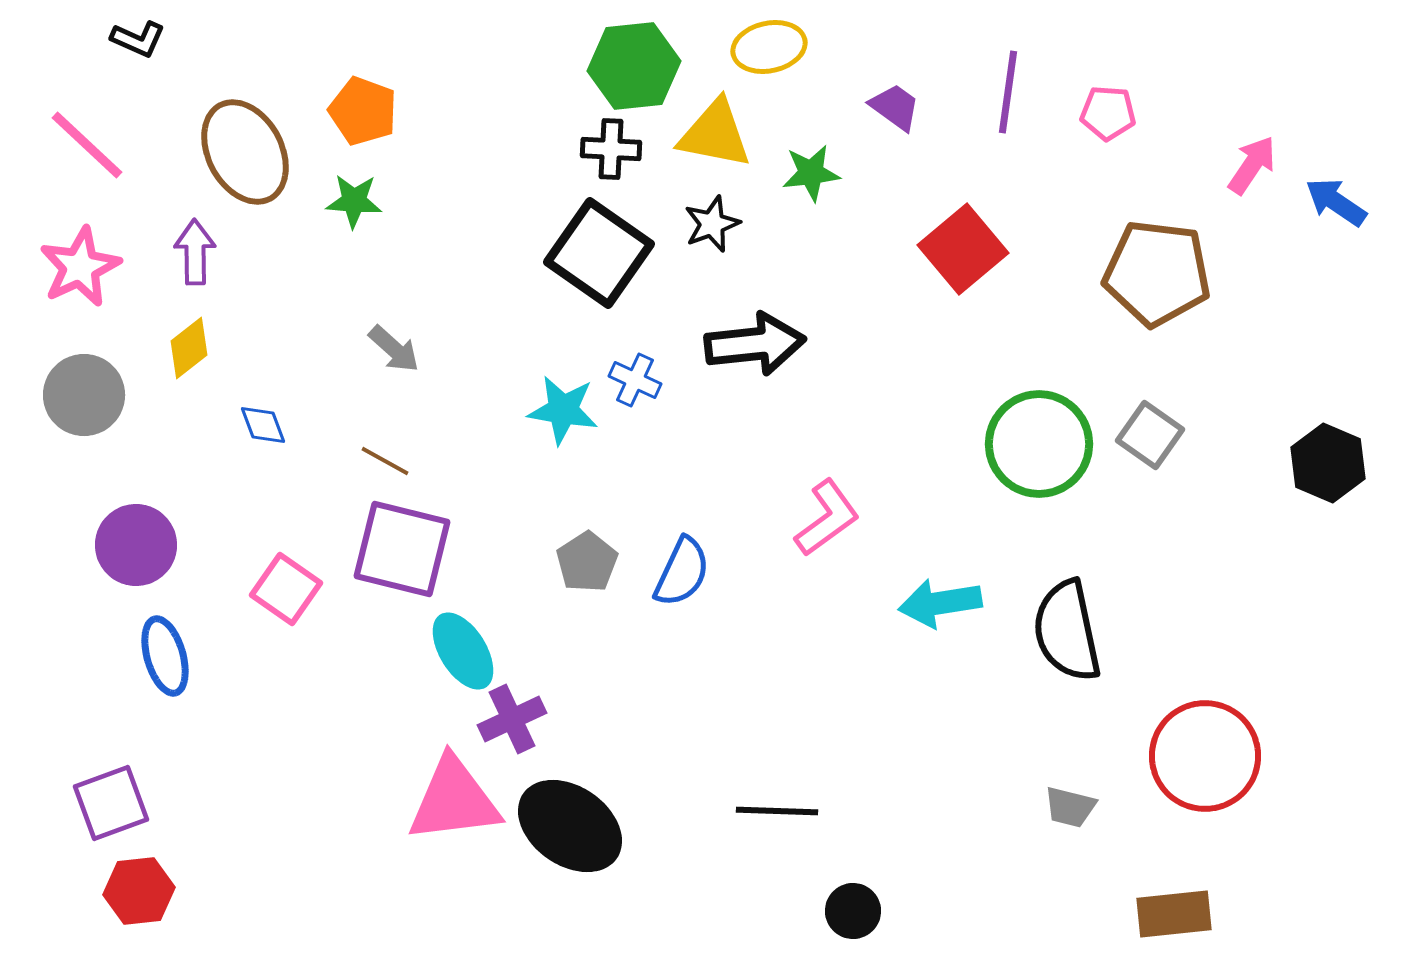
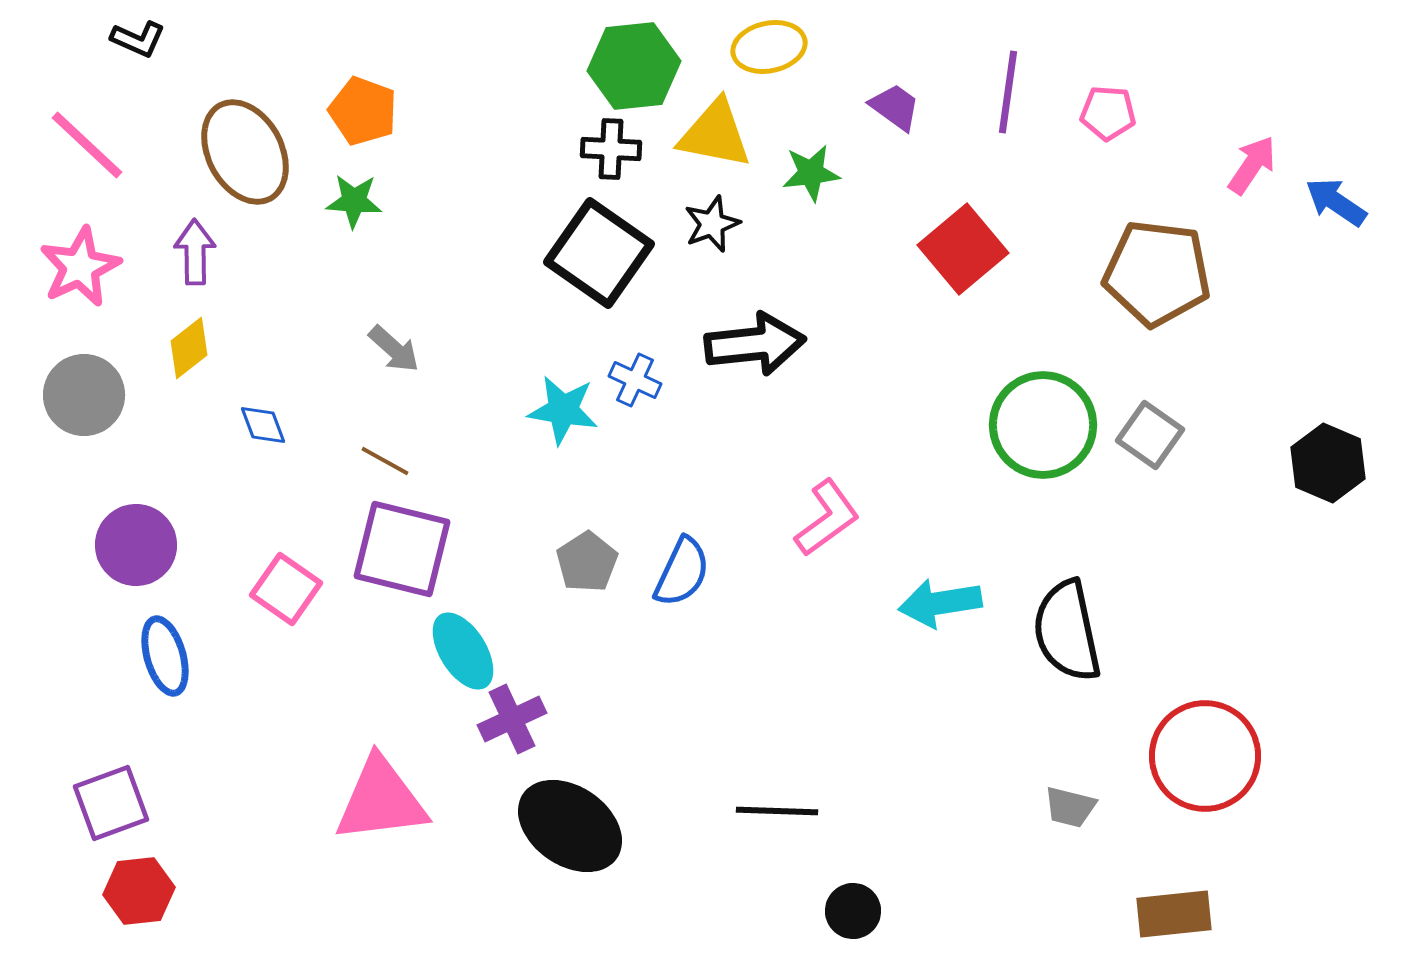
green circle at (1039, 444): moved 4 px right, 19 px up
pink triangle at (454, 800): moved 73 px left
